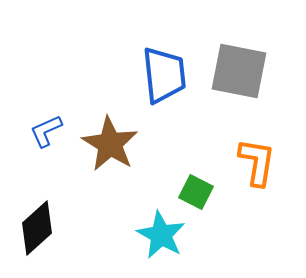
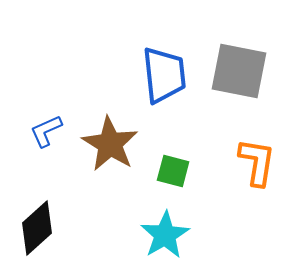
green square: moved 23 px left, 21 px up; rotated 12 degrees counterclockwise
cyan star: moved 4 px right; rotated 12 degrees clockwise
